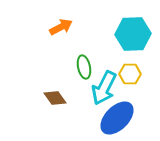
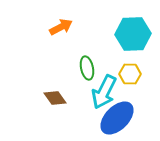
green ellipse: moved 3 px right, 1 px down
cyan arrow: moved 4 px down
